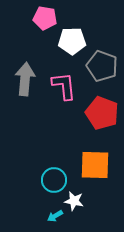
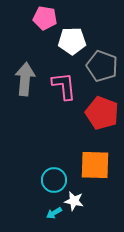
cyan arrow: moved 1 px left, 3 px up
